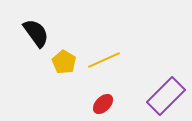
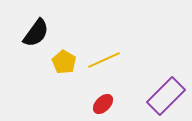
black semicircle: rotated 72 degrees clockwise
